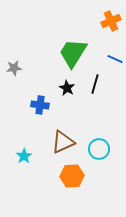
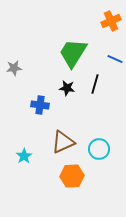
black star: rotated 21 degrees counterclockwise
